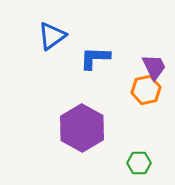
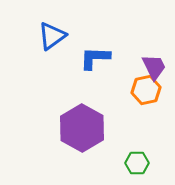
green hexagon: moved 2 px left
